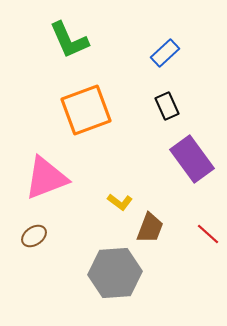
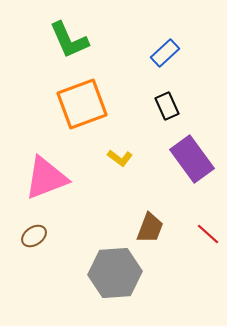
orange square: moved 4 px left, 6 px up
yellow L-shape: moved 44 px up
